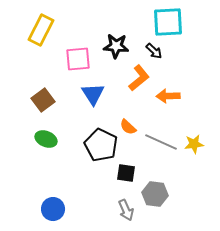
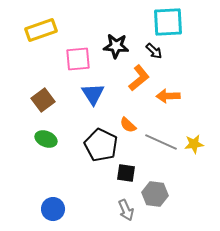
yellow rectangle: rotated 44 degrees clockwise
orange semicircle: moved 2 px up
